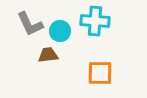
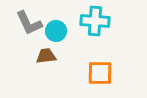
gray L-shape: moved 1 px left, 1 px up
cyan circle: moved 4 px left
brown trapezoid: moved 2 px left, 1 px down
